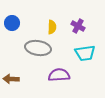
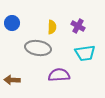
brown arrow: moved 1 px right, 1 px down
